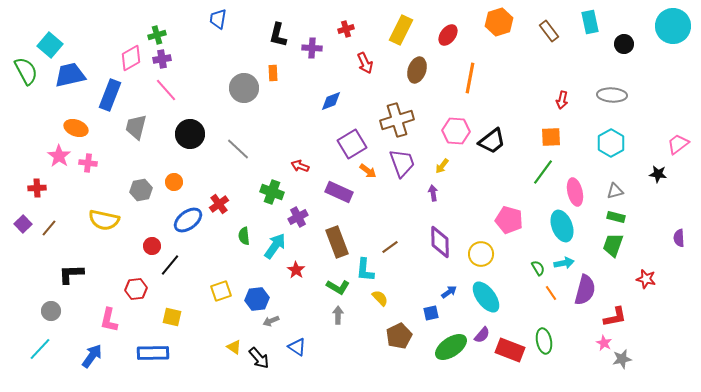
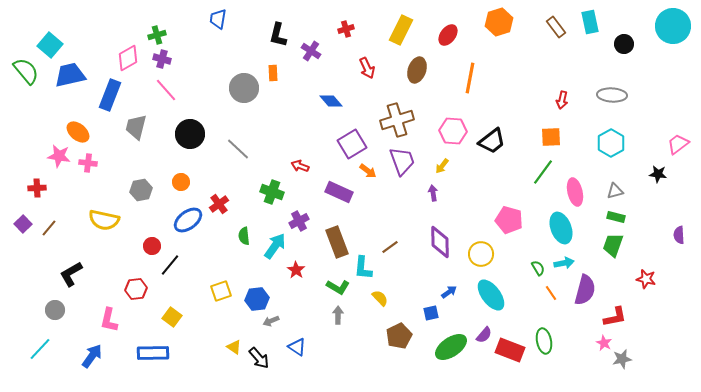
brown rectangle at (549, 31): moved 7 px right, 4 px up
purple cross at (312, 48): moved 1 px left, 3 px down; rotated 30 degrees clockwise
pink diamond at (131, 58): moved 3 px left
purple cross at (162, 59): rotated 24 degrees clockwise
red arrow at (365, 63): moved 2 px right, 5 px down
green semicircle at (26, 71): rotated 12 degrees counterclockwise
blue diamond at (331, 101): rotated 70 degrees clockwise
orange ellipse at (76, 128): moved 2 px right, 4 px down; rotated 20 degrees clockwise
pink hexagon at (456, 131): moved 3 px left
pink star at (59, 156): rotated 25 degrees counterclockwise
purple trapezoid at (402, 163): moved 2 px up
orange circle at (174, 182): moved 7 px right
purple cross at (298, 217): moved 1 px right, 4 px down
cyan ellipse at (562, 226): moved 1 px left, 2 px down
purple semicircle at (679, 238): moved 3 px up
cyan L-shape at (365, 270): moved 2 px left, 2 px up
black L-shape at (71, 274): rotated 28 degrees counterclockwise
cyan ellipse at (486, 297): moved 5 px right, 2 px up
gray circle at (51, 311): moved 4 px right, 1 px up
yellow square at (172, 317): rotated 24 degrees clockwise
purple semicircle at (482, 335): moved 2 px right
